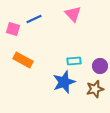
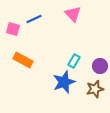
cyan rectangle: rotated 56 degrees counterclockwise
